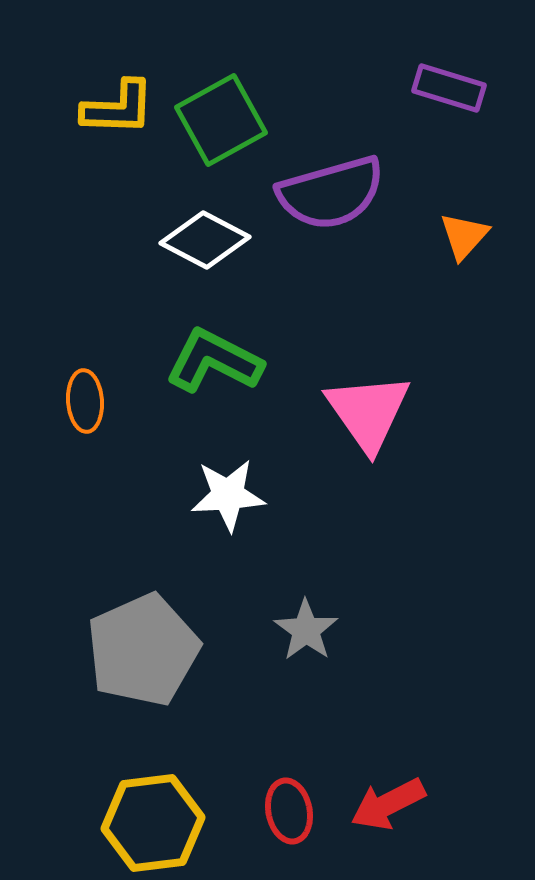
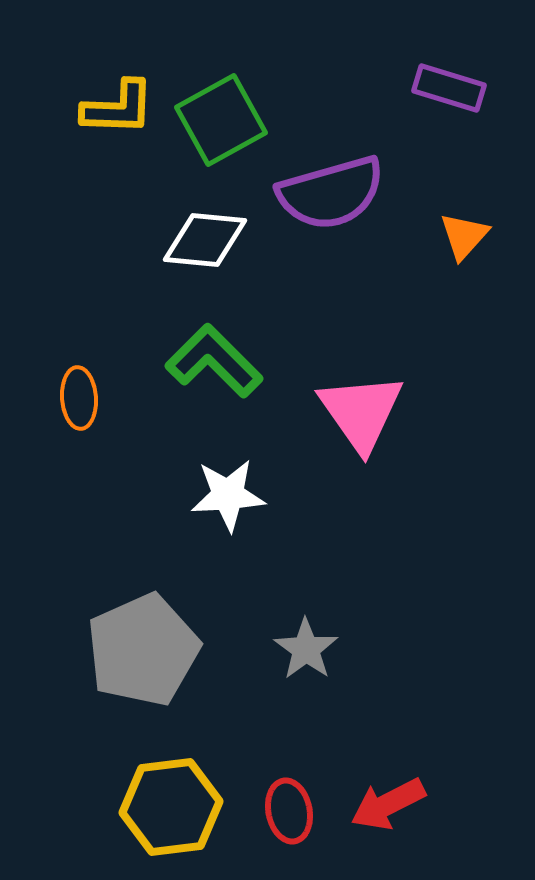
white diamond: rotated 22 degrees counterclockwise
green L-shape: rotated 18 degrees clockwise
orange ellipse: moved 6 px left, 3 px up
pink triangle: moved 7 px left
gray star: moved 19 px down
yellow hexagon: moved 18 px right, 16 px up
